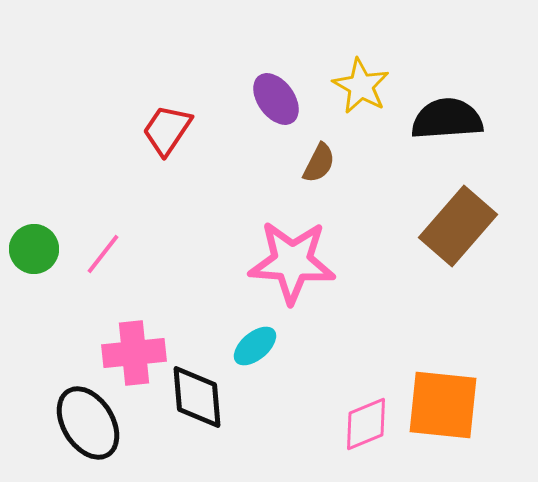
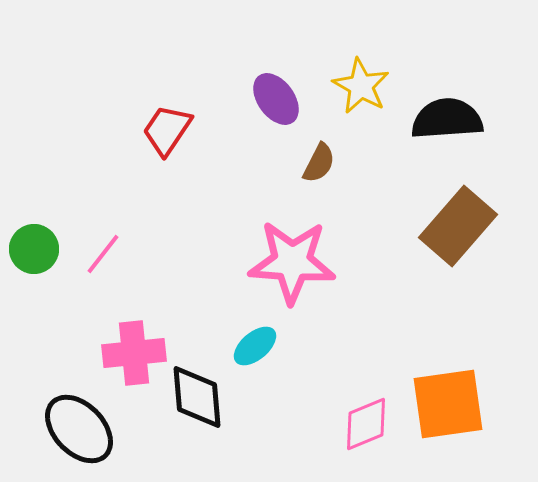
orange square: moved 5 px right, 1 px up; rotated 14 degrees counterclockwise
black ellipse: moved 9 px left, 6 px down; rotated 12 degrees counterclockwise
